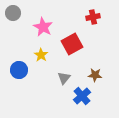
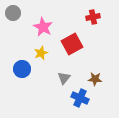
yellow star: moved 2 px up; rotated 16 degrees clockwise
blue circle: moved 3 px right, 1 px up
brown star: moved 4 px down
blue cross: moved 2 px left, 2 px down; rotated 24 degrees counterclockwise
